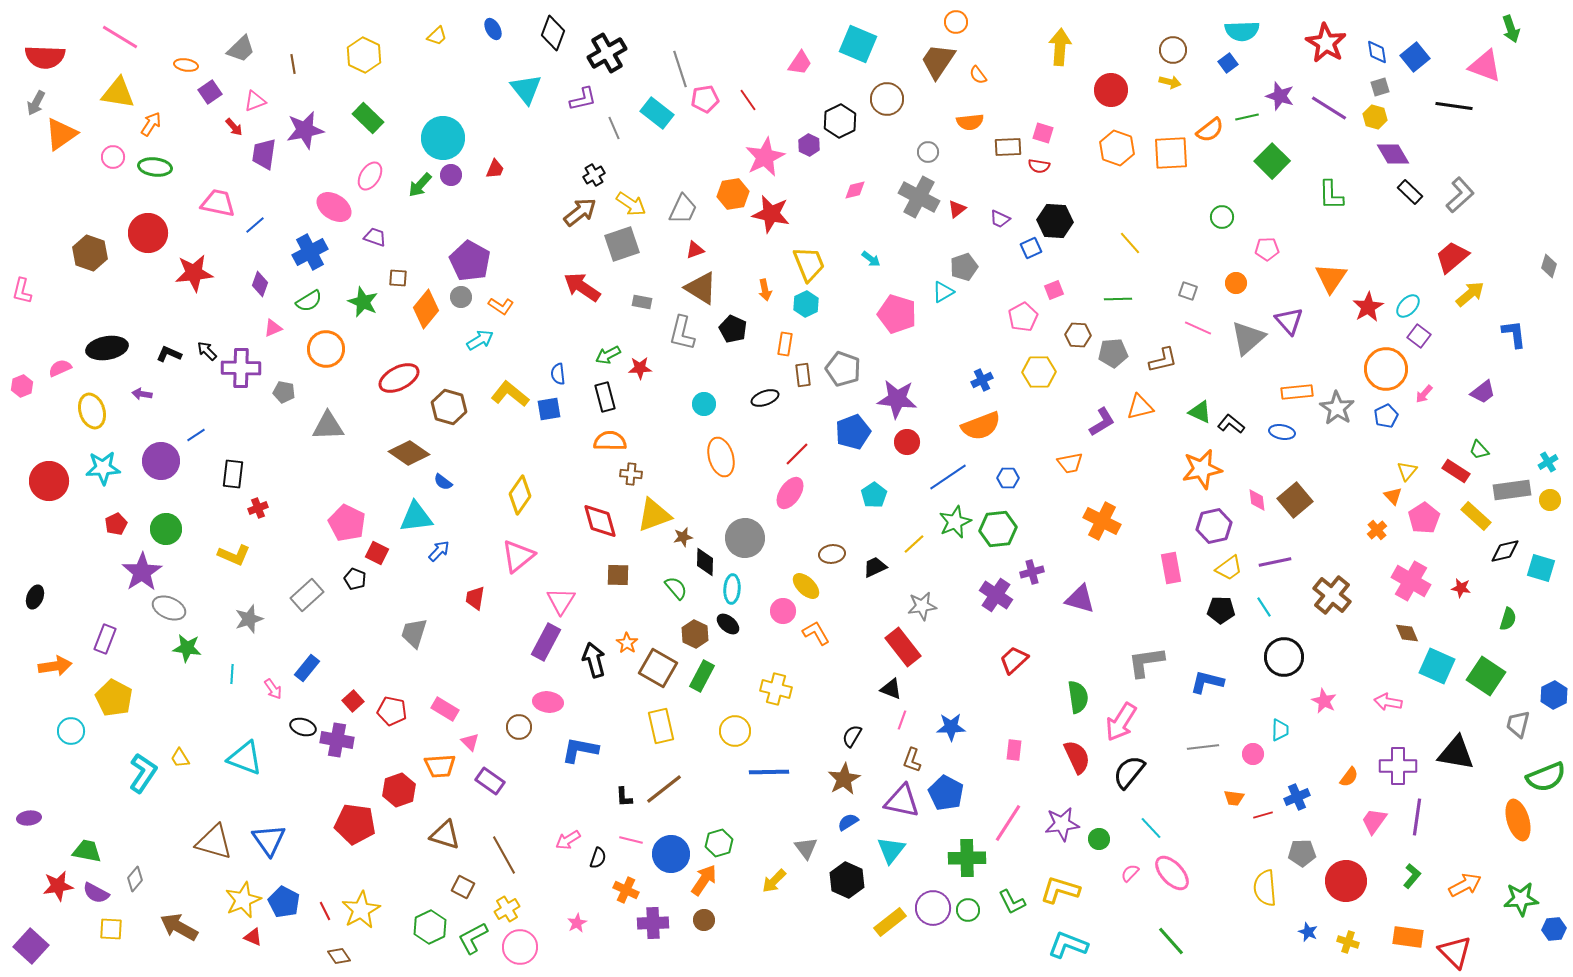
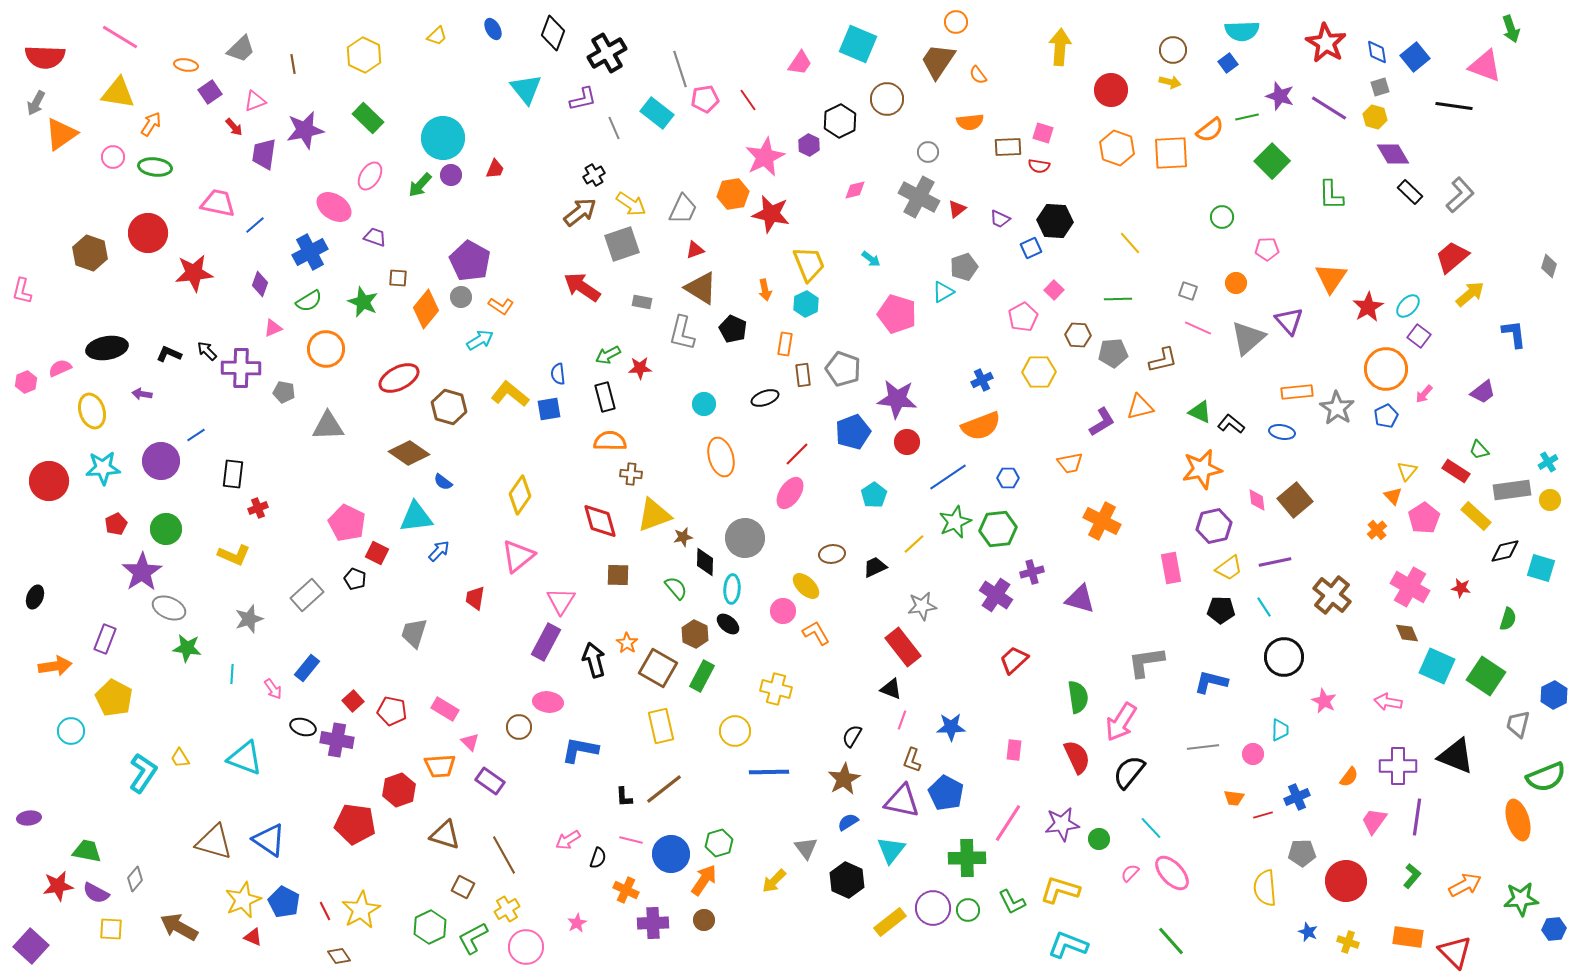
pink square at (1054, 290): rotated 24 degrees counterclockwise
pink hexagon at (22, 386): moved 4 px right, 4 px up
pink cross at (1411, 581): moved 1 px left, 6 px down
blue L-shape at (1207, 682): moved 4 px right
black triangle at (1456, 753): moved 3 px down; rotated 12 degrees clockwise
blue triangle at (269, 840): rotated 21 degrees counterclockwise
pink circle at (520, 947): moved 6 px right
